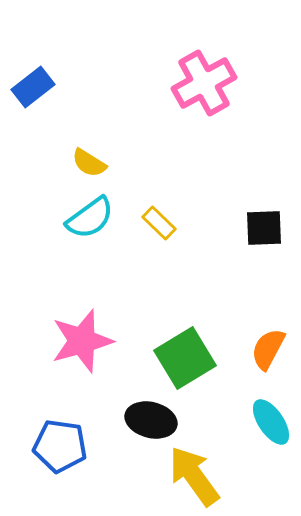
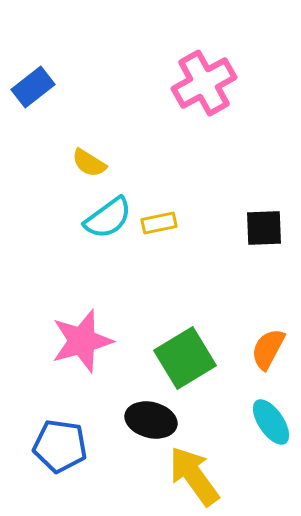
cyan semicircle: moved 18 px right
yellow rectangle: rotated 56 degrees counterclockwise
